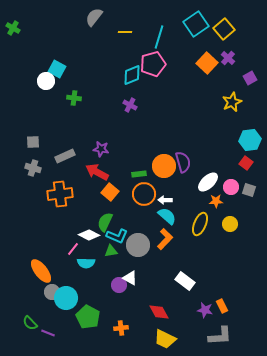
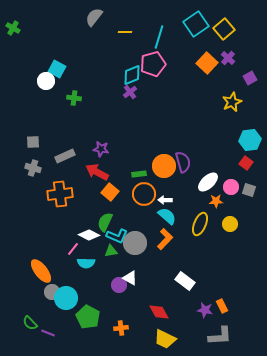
purple cross at (130, 105): moved 13 px up; rotated 24 degrees clockwise
gray circle at (138, 245): moved 3 px left, 2 px up
